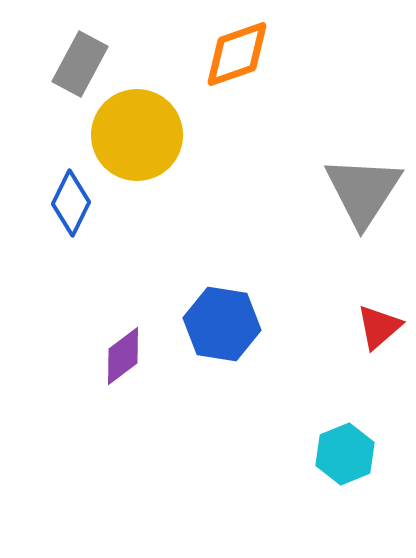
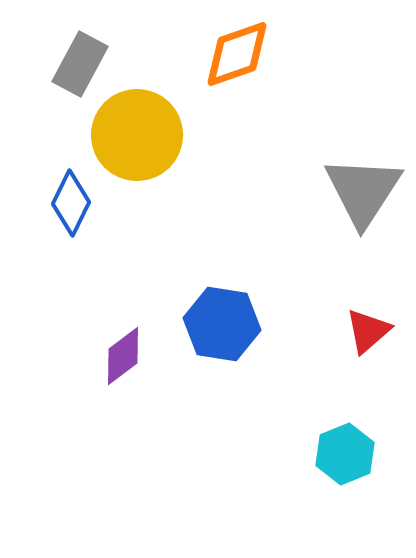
red triangle: moved 11 px left, 4 px down
